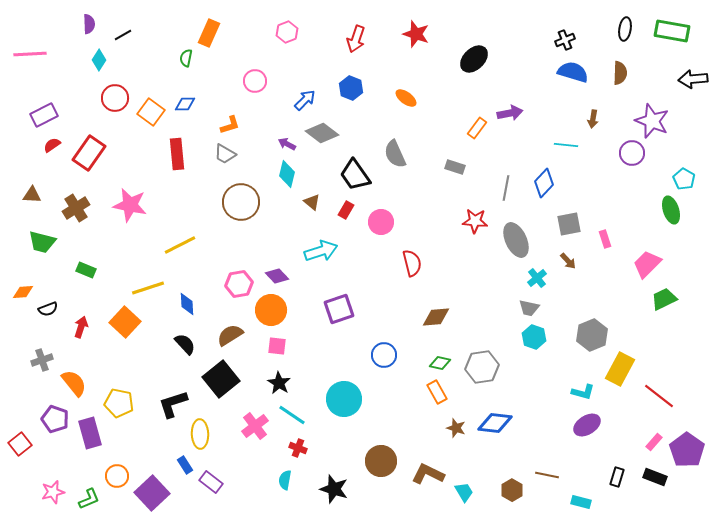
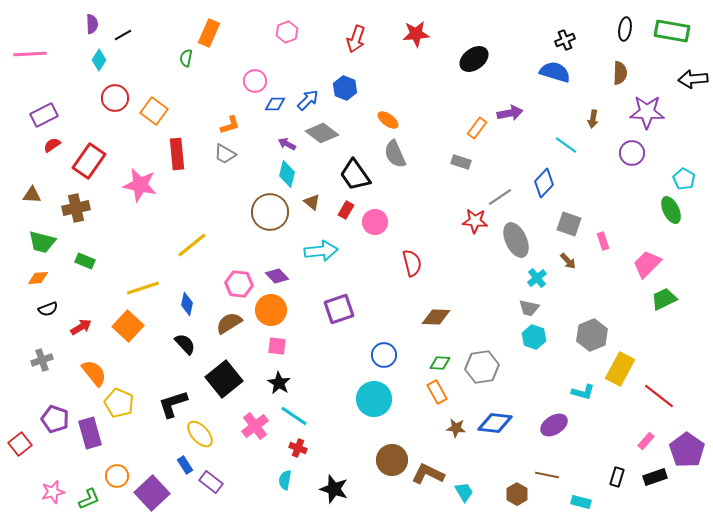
purple semicircle at (89, 24): moved 3 px right
red star at (416, 34): rotated 24 degrees counterclockwise
black ellipse at (474, 59): rotated 8 degrees clockwise
blue semicircle at (573, 72): moved 18 px left
blue hexagon at (351, 88): moved 6 px left
orange ellipse at (406, 98): moved 18 px left, 22 px down
blue arrow at (305, 100): moved 3 px right
blue diamond at (185, 104): moved 90 px right
orange square at (151, 112): moved 3 px right, 1 px up
purple star at (652, 121): moved 5 px left, 9 px up; rotated 20 degrees counterclockwise
cyan line at (566, 145): rotated 30 degrees clockwise
red rectangle at (89, 153): moved 8 px down
gray rectangle at (455, 167): moved 6 px right, 5 px up
gray line at (506, 188): moved 6 px left, 9 px down; rotated 45 degrees clockwise
brown circle at (241, 202): moved 29 px right, 10 px down
pink star at (130, 205): moved 10 px right, 20 px up
brown cross at (76, 208): rotated 20 degrees clockwise
green ellipse at (671, 210): rotated 8 degrees counterclockwise
pink circle at (381, 222): moved 6 px left
gray square at (569, 224): rotated 30 degrees clockwise
pink rectangle at (605, 239): moved 2 px left, 2 px down
yellow line at (180, 245): moved 12 px right; rotated 12 degrees counterclockwise
cyan arrow at (321, 251): rotated 12 degrees clockwise
green rectangle at (86, 270): moved 1 px left, 9 px up
pink hexagon at (239, 284): rotated 16 degrees clockwise
yellow line at (148, 288): moved 5 px left
orange diamond at (23, 292): moved 15 px right, 14 px up
blue diamond at (187, 304): rotated 15 degrees clockwise
brown diamond at (436, 317): rotated 8 degrees clockwise
orange square at (125, 322): moved 3 px right, 4 px down
red arrow at (81, 327): rotated 40 degrees clockwise
brown semicircle at (230, 335): moved 1 px left, 12 px up
green diamond at (440, 363): rotated 10 degrees counterclockwise
black square at (221, 379): moved 3 px right
orange semicircle at (74, 383): moved 20 px right, 10 px up
cyan circle at (344, 399): moved 30 px right
yellow pentagon at (119, 403): rotated 12 degrees clockwise
cyan line at (292, 415): moved 2 px right, 1 px down
purple ellipse at (587, 425): moved 33 px left
brown star at (456, 428): rotated 12 degrees counterclockwise
yellow ellipse at (200, 434): rotated 40 degrees counterclockwise
pink rectangle at (654, 442): moved 8 px left, 1 px up
brown circle at (381, 461): moved 11 px right, 1 px up
black rectangle at (655, 477): rotated 40 degrees counterclockwise
brown hexagon at (512, 490): moved 5 px right, 4 px down
